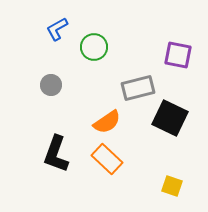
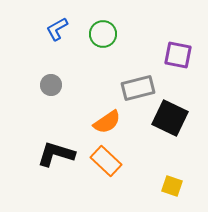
green circle: moved 9 px right, 13 px up
black L-shape: rotated 87 degrees clockwise
orange rectangle: moved 1 px left, 2 px down
